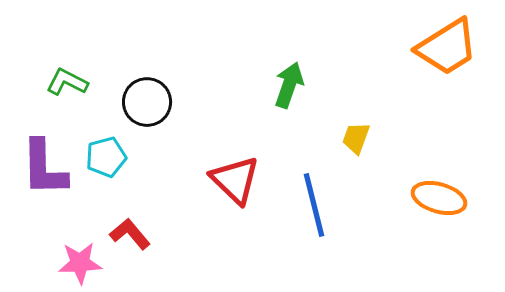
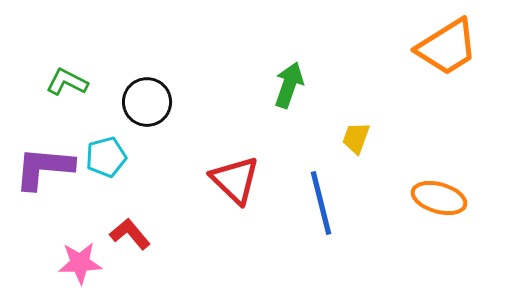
purple L-shape: rotated 96 degrees clockwise
blue line: moved 7 px right, 2 px up
